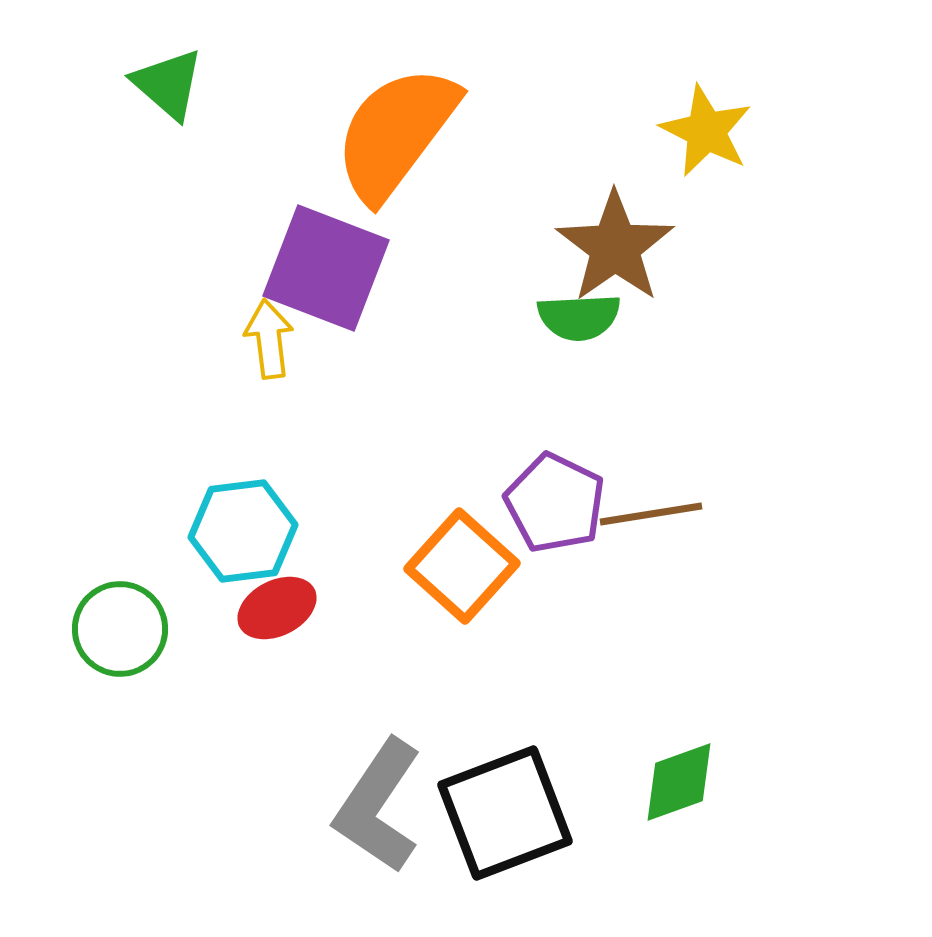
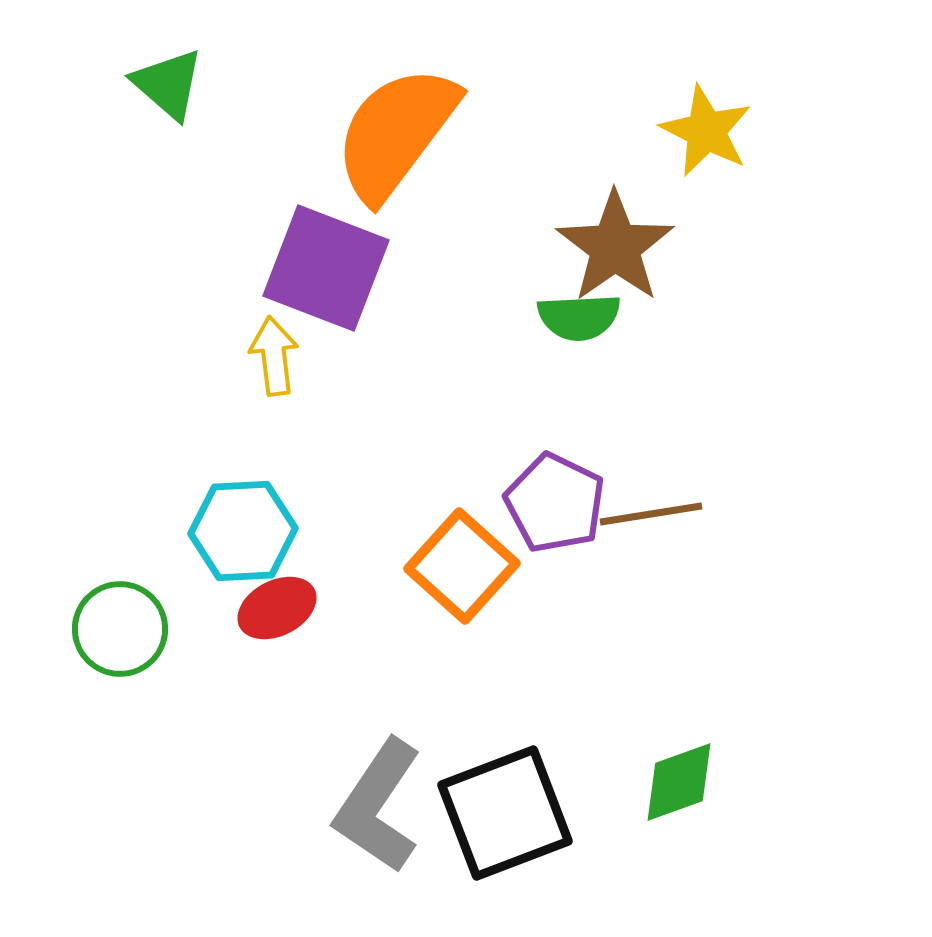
yellow arrow: moved 5 px right, 17 px down
cyan hexagon: rotated 4 degrees clockwise
